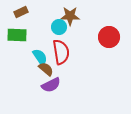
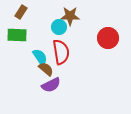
brown rectangle: rotated 32 degrees counterclockwise
red circle: moved 1 px left, 1 px down
